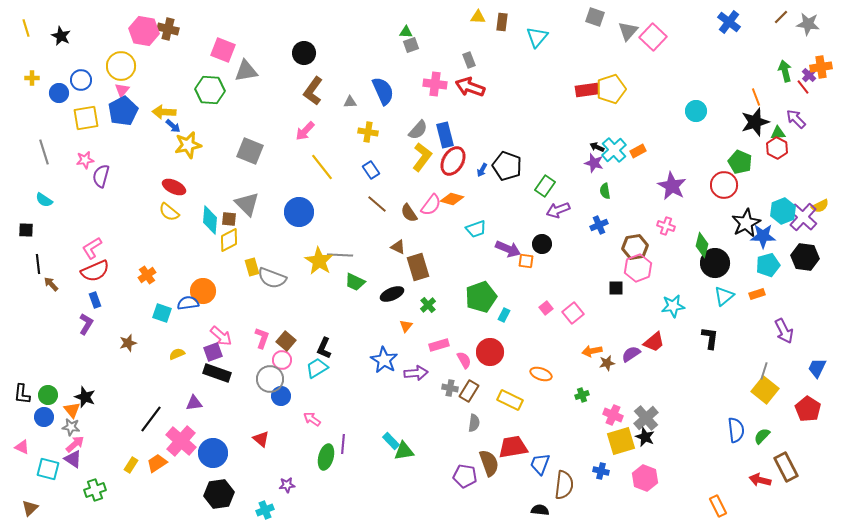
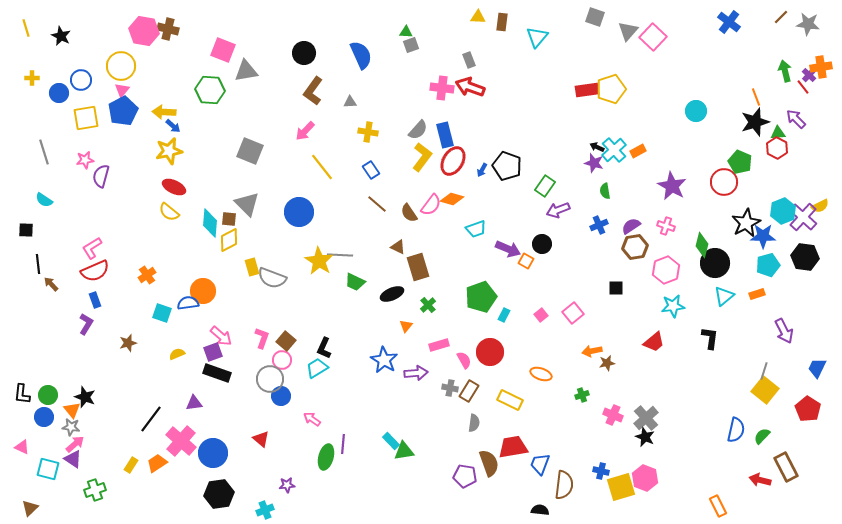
pink cross at (435, 84): moved 7 px right, 4 px down
blue semicircle at (383, 91): moved 22 px left, 36 px up
yellow star at (188, 145): moved 19 px left, 6 px down
red circle at (724, 185): moved 3 px up
cyan diamond at (210, 220): moved 3 px down
orange square at (526, 261): rotated 21 degrees clockwise
pink hexagon at (638, 268): moved 28 px right, 2 px down
pink square at (546, 308): moved 5 px left, 7 px down
purple semicircle at (631, 354): moved 128 px up
blue semicircle at (736, 430): rotated 20 degrees clockwise
yellow square at (621, 441): moved 46 px down
